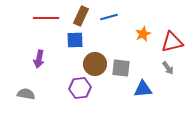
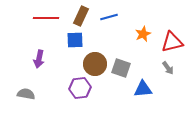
gray square: rotated 12 degrees clockwise
